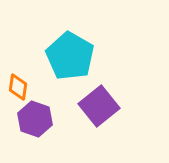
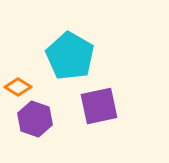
orange diamond: rotated 68 degrees counterclockwise
purple square: rotated 27 degrees clockwise
